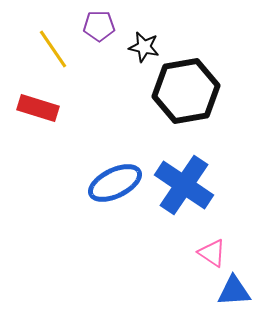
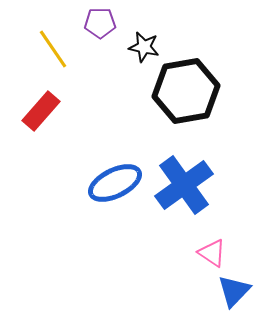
purple pentagon: moved 1 px right, 3 px up
red rectangle: moved 3 px right, 3 px down; rotated 66 degrees counterclockwise
blue cross: rotated 20 degrees clockwise
blue triangle: rotated 42 degrees counterclockwise
